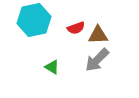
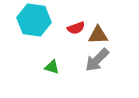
cyan hexagon: rotated 20 degrees clockwise
green triangle: rotated 14 degrees counterclockwise
